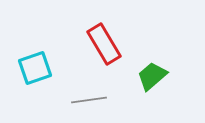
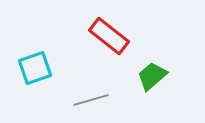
red rectangle: moved 5 px right, 8 px up; rotated 21 degrees counterclockwise
gray line: moved 2 px right; rotated 8 degrees counterclockwise
